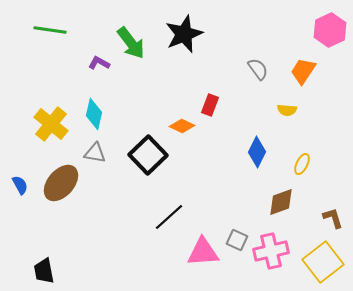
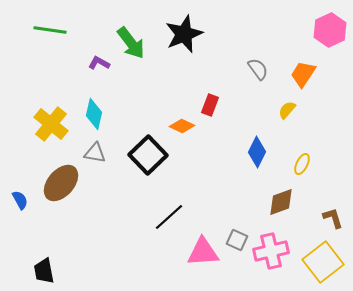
orange trapezoid: moved 3 px down
yellow semicircle: rotated 126 degrees clockwise
blue semicircle: moved 15 px down
